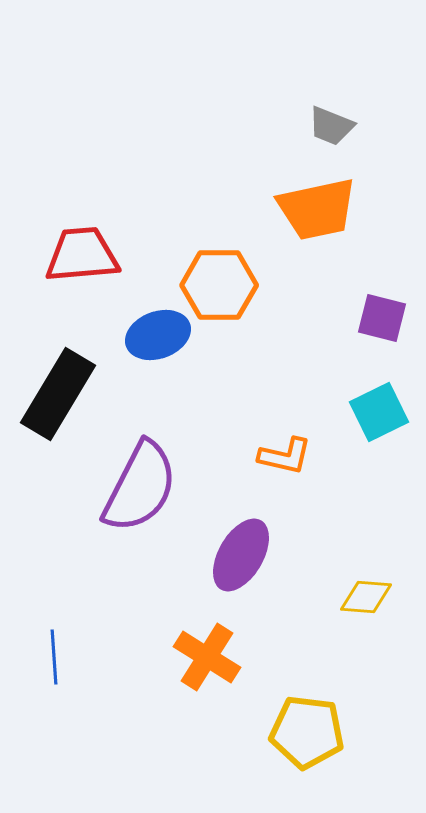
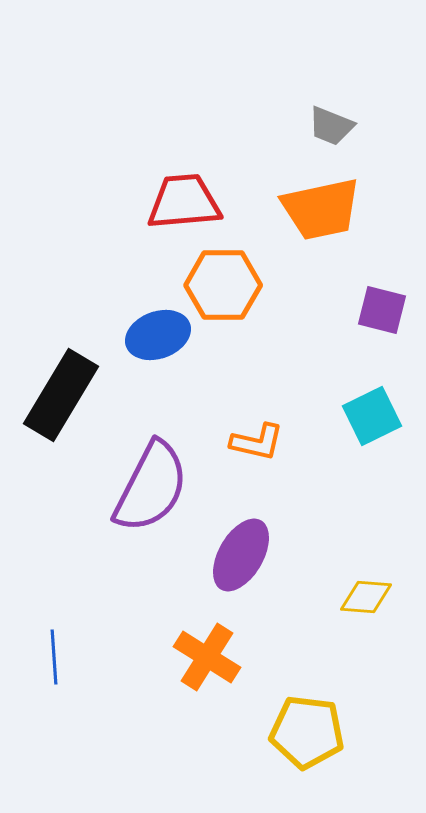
orange trapezoid: moved 4 px right
red trapezoid: moved 102 px right, 53 px up
orange hexagon: moved 4 px right
purple square: moved 8 px up
black rectangle: moved 3 px right, 1 px down
cyan square: moved 7 px left, 4 px down
orange L-shape: moved 28 px left, 14 px up
purple semicircle: moved 11 px right
